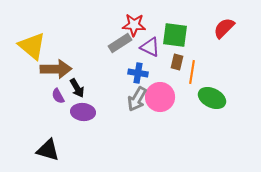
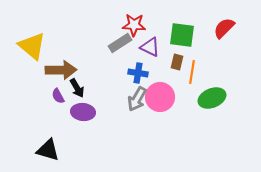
green square: moved 7 px right
brown arrow: moved 5 px right, 1 px down
green ellipse: rotated 48 degrees counterclockwise
